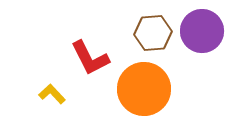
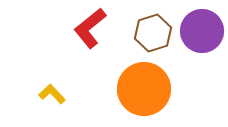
brown hexagon: rotated 12 degrees counterclockwise
red L-shape: moved 30 px up; rotated 78 degrees clockwise
